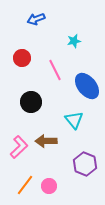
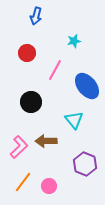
blue arrow: moved 3 px up; rotated 54 degrees counterclockwise
red circle: moved 5 px right, 5 px up
pink line: rotated 55 degrees clockwise
orange line: moved 2 px left, 3 px up
